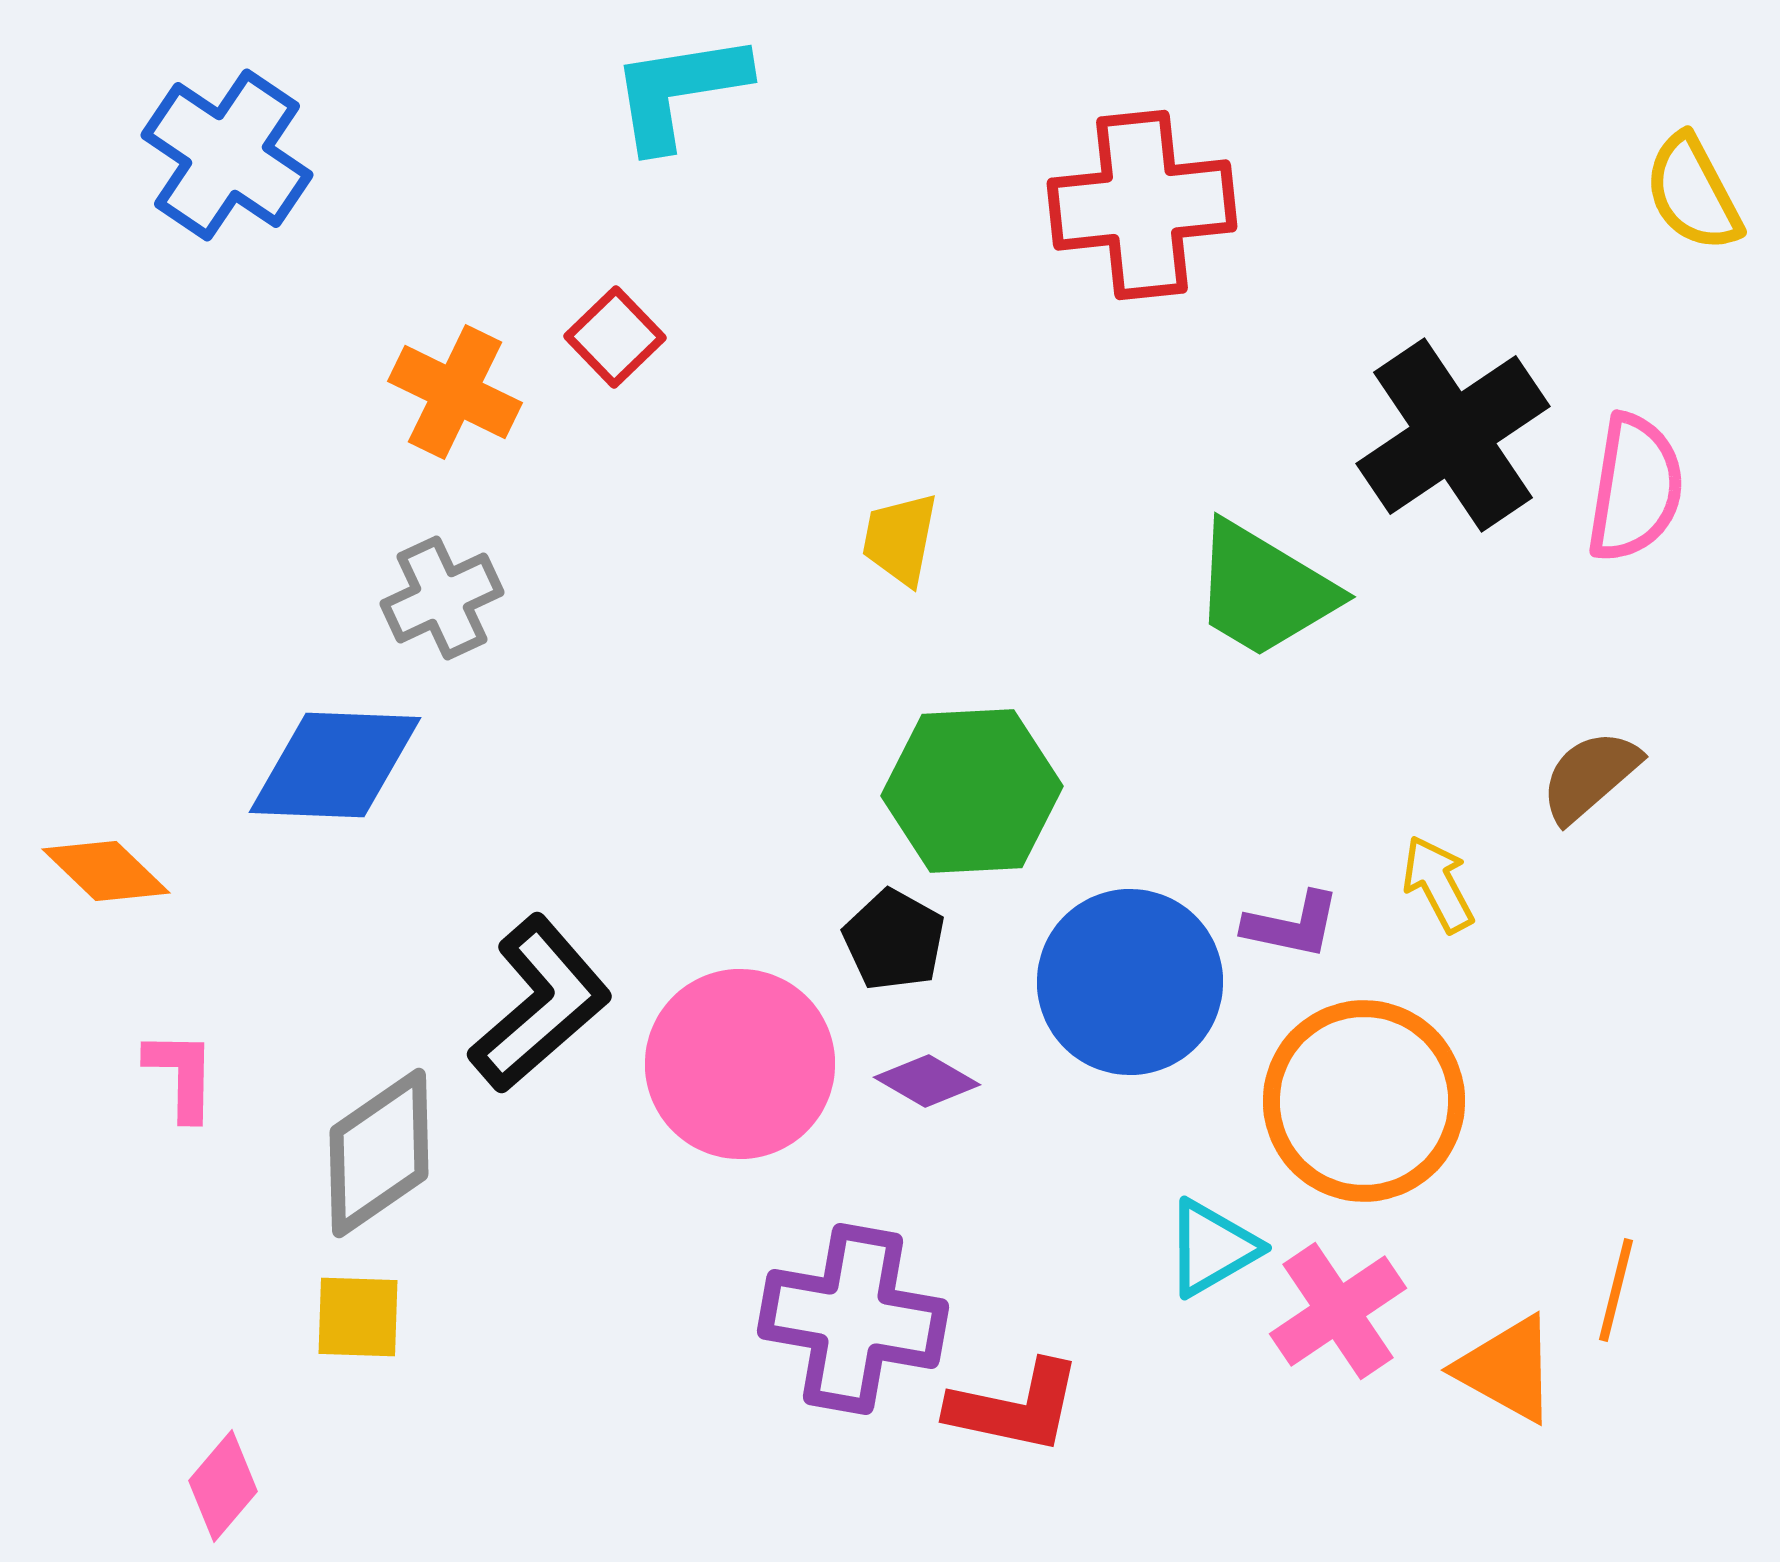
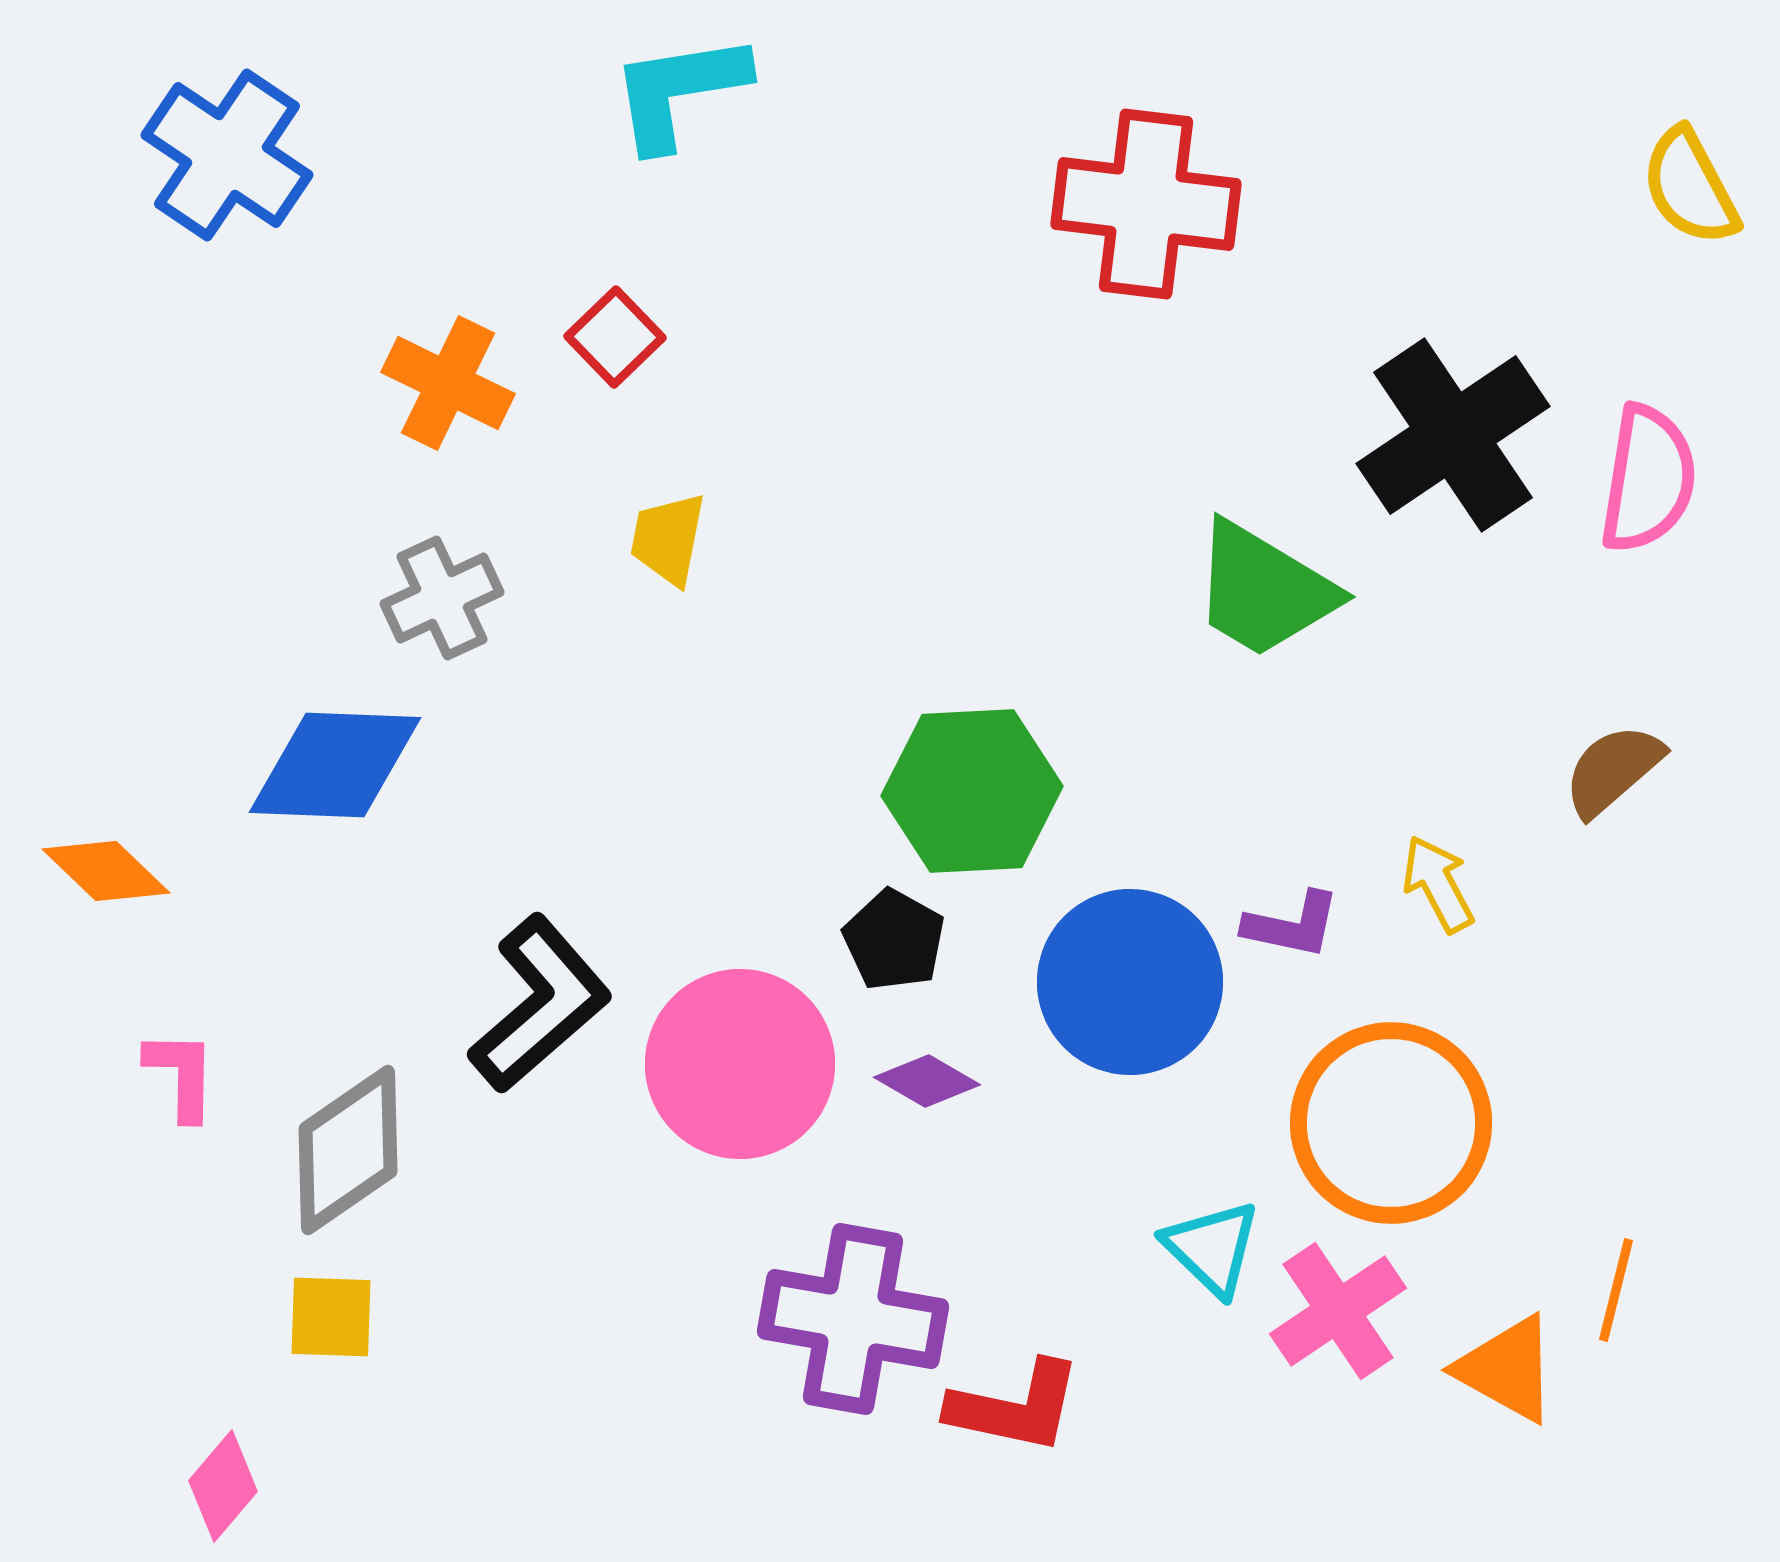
yellow semicircle: moved 3 px left, 6 px up
red cross: moved 4 px right, 1 px up; rotated 13 degrees clockwise
orange cross: moved 7 px left, 9 px up
pink semicircle: moved 13 px right, 9 px up
yellow trapezoid: moved 232 px left
brown semicircle: moved 23 px right, 6 px up
orange circle: moved 27 px right, 22 px down
gray diamond: moved 31 px left, 3 px up
cyan triangle: rotated 46 degrees counterclockwise
yellow square: moved 27 px left
